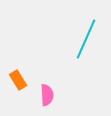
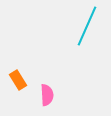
cyan line: moved 1 px right, 13 px up
